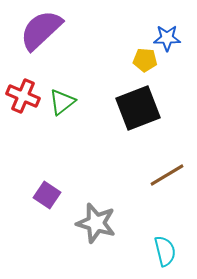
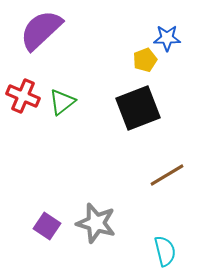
yellow pentagon: rotated 25 degrees counterclockwise
purple square: moved 31 px down
